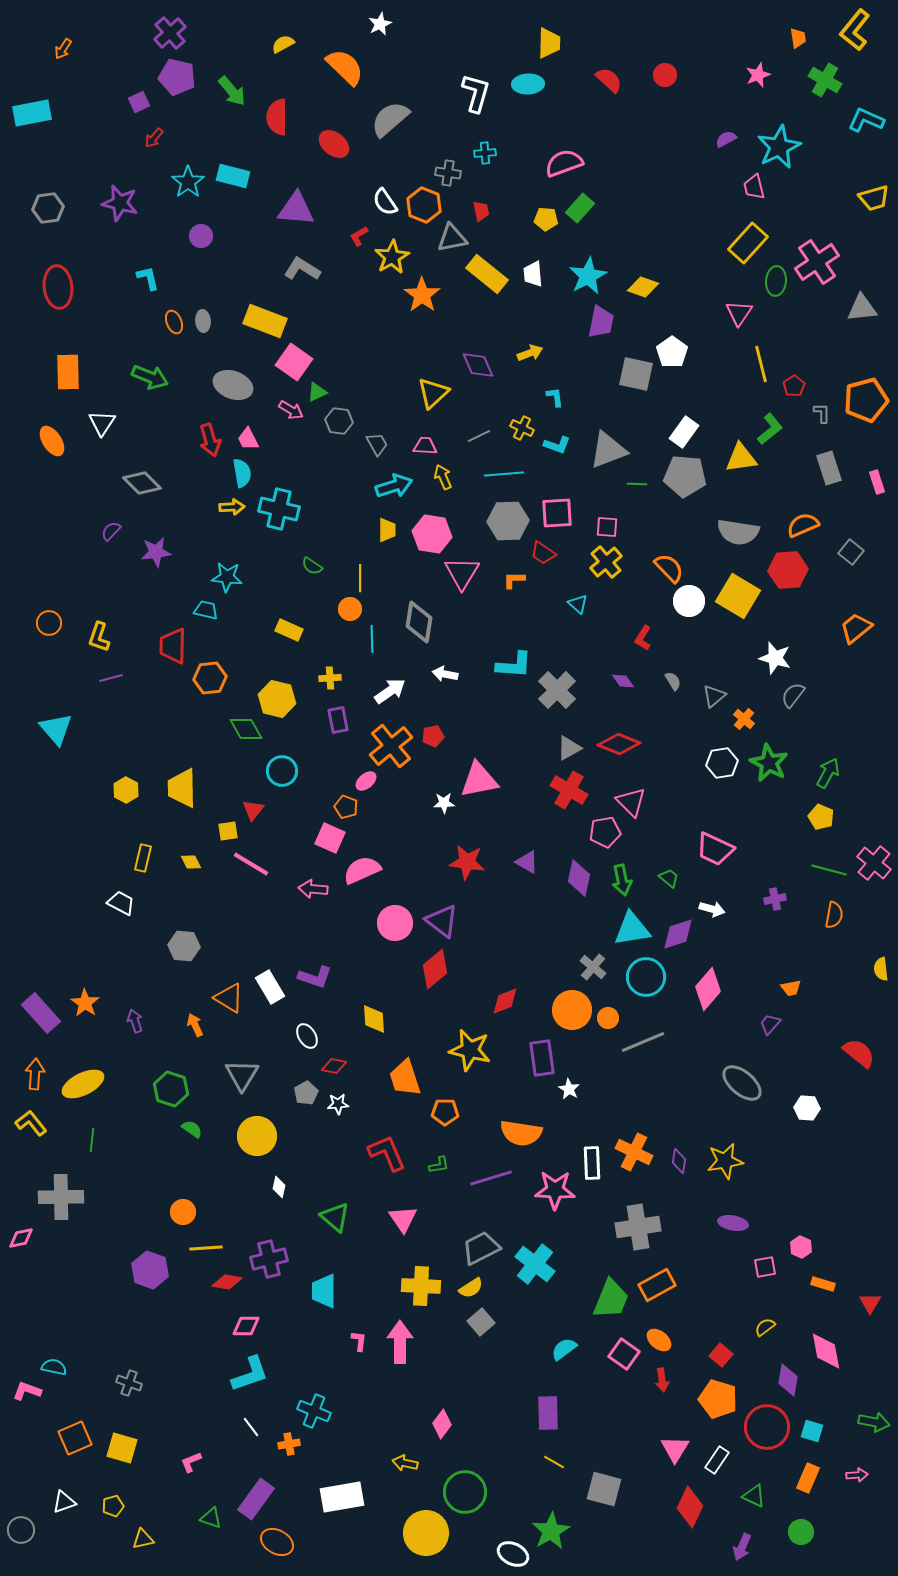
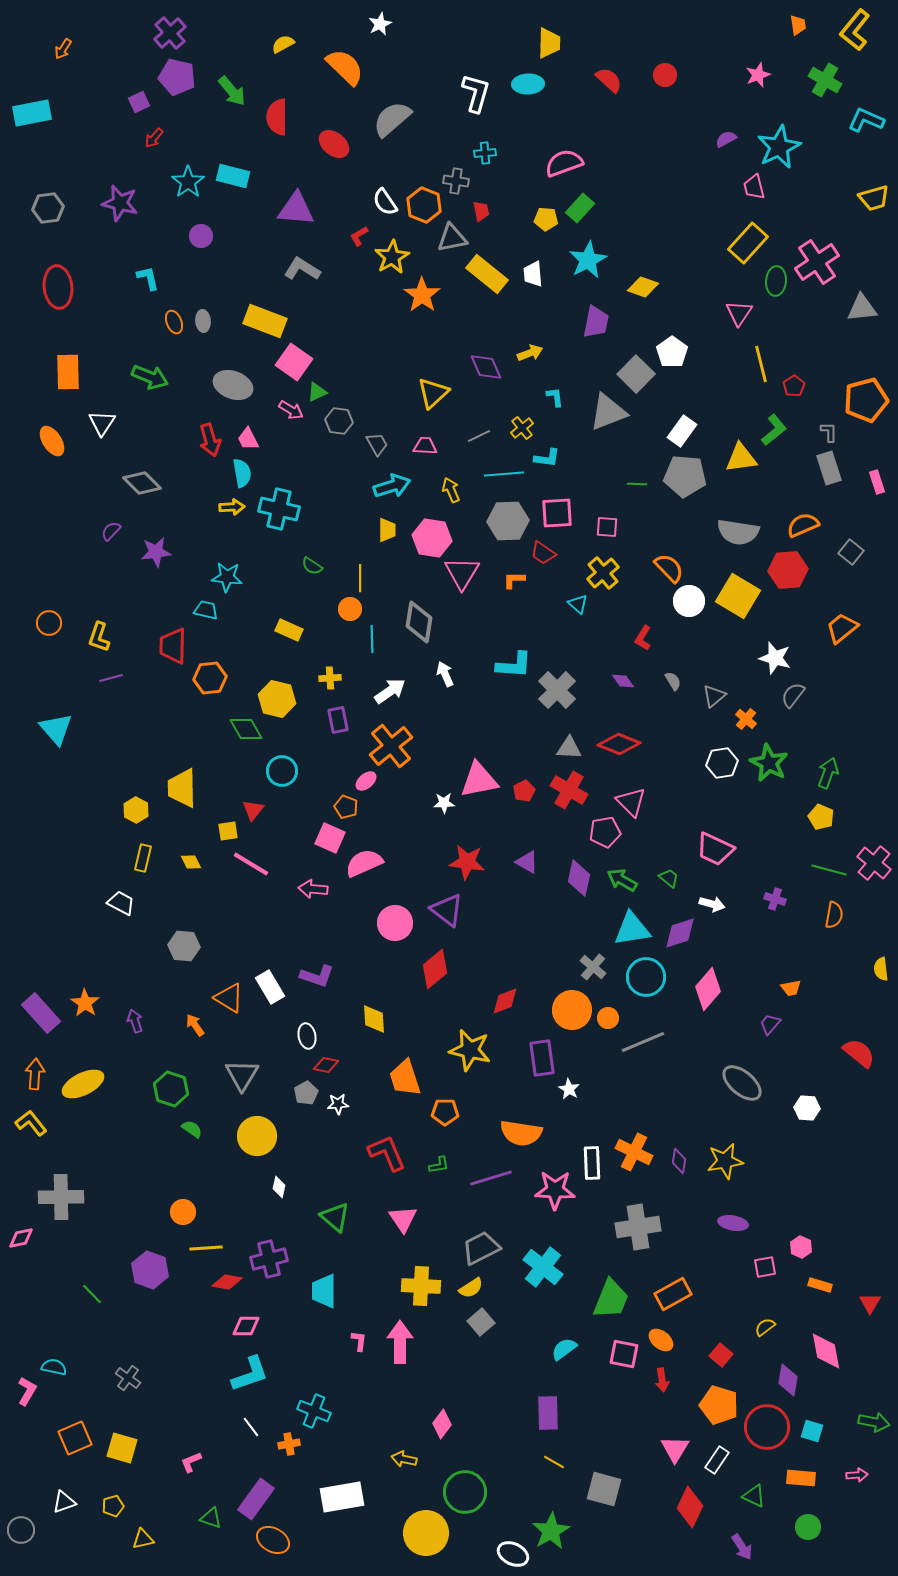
orange trapezoid at (798, 38): moved 13 px up
gray semicircle at (390, 119): moved 2 px right
gray cross at (448, 173): moved 8 px right, 8 px down
cyan star at (588, 276): moved 16 px up
purple trapezoid at (601, 322): moved 5 px left
purple diamond at (478, 365): moved 8 px right, 2 px down
gray square at (636, 374): rotated 33 degrees clockwise
gray L-shape at (822, 413): moved 7 px right, 19 px down
yellow cross at (522, 428): rotated 25 degrees clockwise
green L-shape at (770, 429): moved 4 px right, 1 px down
white rectangle at (684, 432): moved 2 px left, 1 px up
cyan L-shape at (557, 445): moved 10 px left, 13 px down; rotated 12 degrees counterclockwise
gray triangle at (608, 450): moved 38 px up
yellow arrow at (443, 477): moved 8 px right, 13 px down
cyan arrow at (394, 486): moved 2 px left
pink hexagon at (432, 534): moved 4 px down
yellow cross at (606, 562): moved 3 px left, 11 px down
orange trapezoid at (856, 628): moved 14 px left
white arrow at (445, 674): rotated 55 degrees clockwise
orange cross at (744, 719): moved 2 px right
red pentagon at (433, 736): moved 91 px right, 55 px down; rotated 15 degrees counterclockwise
gray triangle at (569, 748): rotated 32 degrees clockwise
green arrow at (828, 773): rotated 8 degrees counterclockwise
yellow hexagon at (126, 790): moved 10 px right, 20 px down
pink semicircle at (362, 870): moved 2 px right, 7 px up
green arrow at (622, 880): rotated 132 degrees clockwise
purple cross at (775, 899): rotated 30 degrees clockwise
white arrow at (712, 909): moved 5 px up
purple triangle at (442, 921): moved 5 px right, 11 px up
purple diamond at (678, 934): moved 2 px right, 1 px up
purple L-shape at (315, 977): moved 2 px right, 1 px up
orange arrow at (195, 1025): rotated 10 degrees counterclockwise
white ellipse at (307, 1036): rotated 20 degrees clockwise
red diamond at (334, 1066): moved 8 px left, 1 px up
green line at (92, 1140): moved 154 px down; rotated 50 degrees counterclockwise
cyan cross at (535, 1264): moved 8 px right, 3 px down
orange rectangle at (823, 1284): moved 3 px left, 1 px down
orange rectangle at (657, 1285): moved 16 px right, 9 px down
orange ellipse at (659, 1340): moved 2 px right
pink square at (624, 1354): rotated 24 degrees counterclockwise
gray cross at (129, 1383): moved 1 px left, 5 px up; rotated 15 degrees clockwise
pink L-shape at (27, 1391): rotated 100 degrees clockwise
orange pentagon at (718, 1399): moved 1 px right, 6 px down
yellow arrow at (405, 1463): moved 1 px left, 4 px up
orange rectangle at (808, 1478): moved 7 px left; rotated 72 degrees clockwise
green circle at (801, 1532): moved 7 px right, 5 px up
orange ellipse at (277, 1542): moved 4 px left, 2 px up
purple arrow at (742, 1547): rotated 56 degrees counterclockwise
